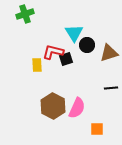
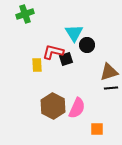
brown triangle: moved 19 px down
